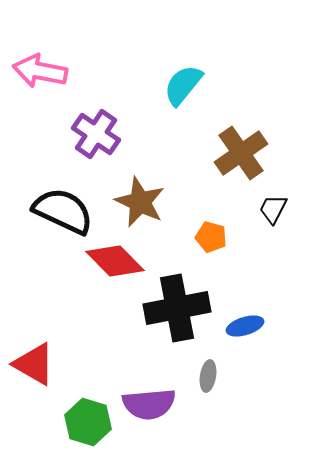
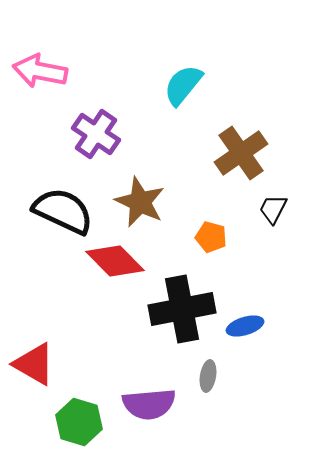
black cross: moved 5 px right, 1 px down
green hexagon: moved 9 px left
